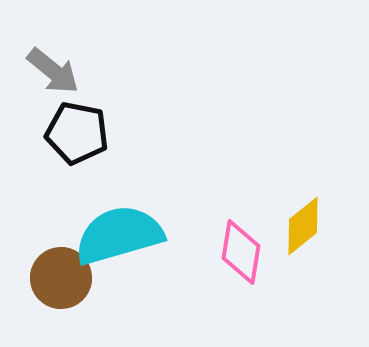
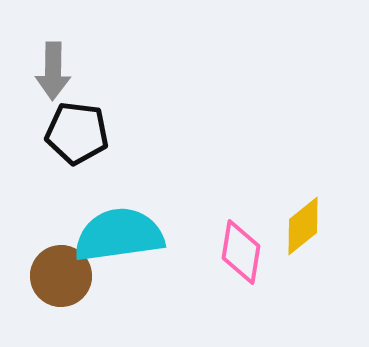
gray arrow: rotated 52 degrees clockwise
black pentagon: rotated 4 degrees counterclockwise
cyan semicircle: rotated 8 degrees clockwise
brown circle: moved 2 px up
